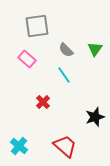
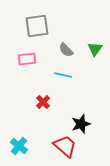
pink rectangle: rotated 48 degrees counterclockwise
cyan line: moved 1 px left; rotated 42 degrees counterclockwise
black star: moved 14 px left, 7 px down
